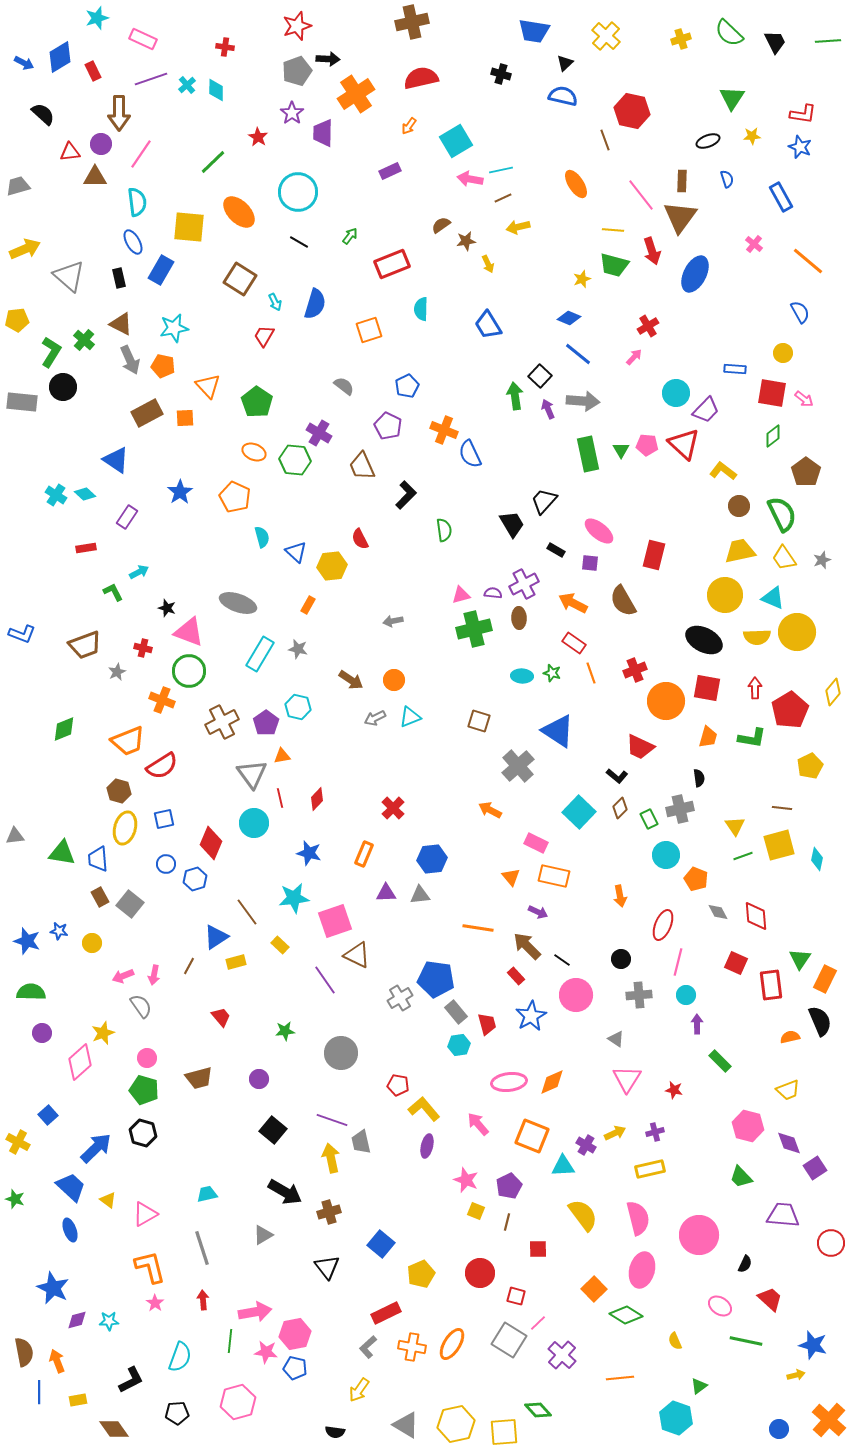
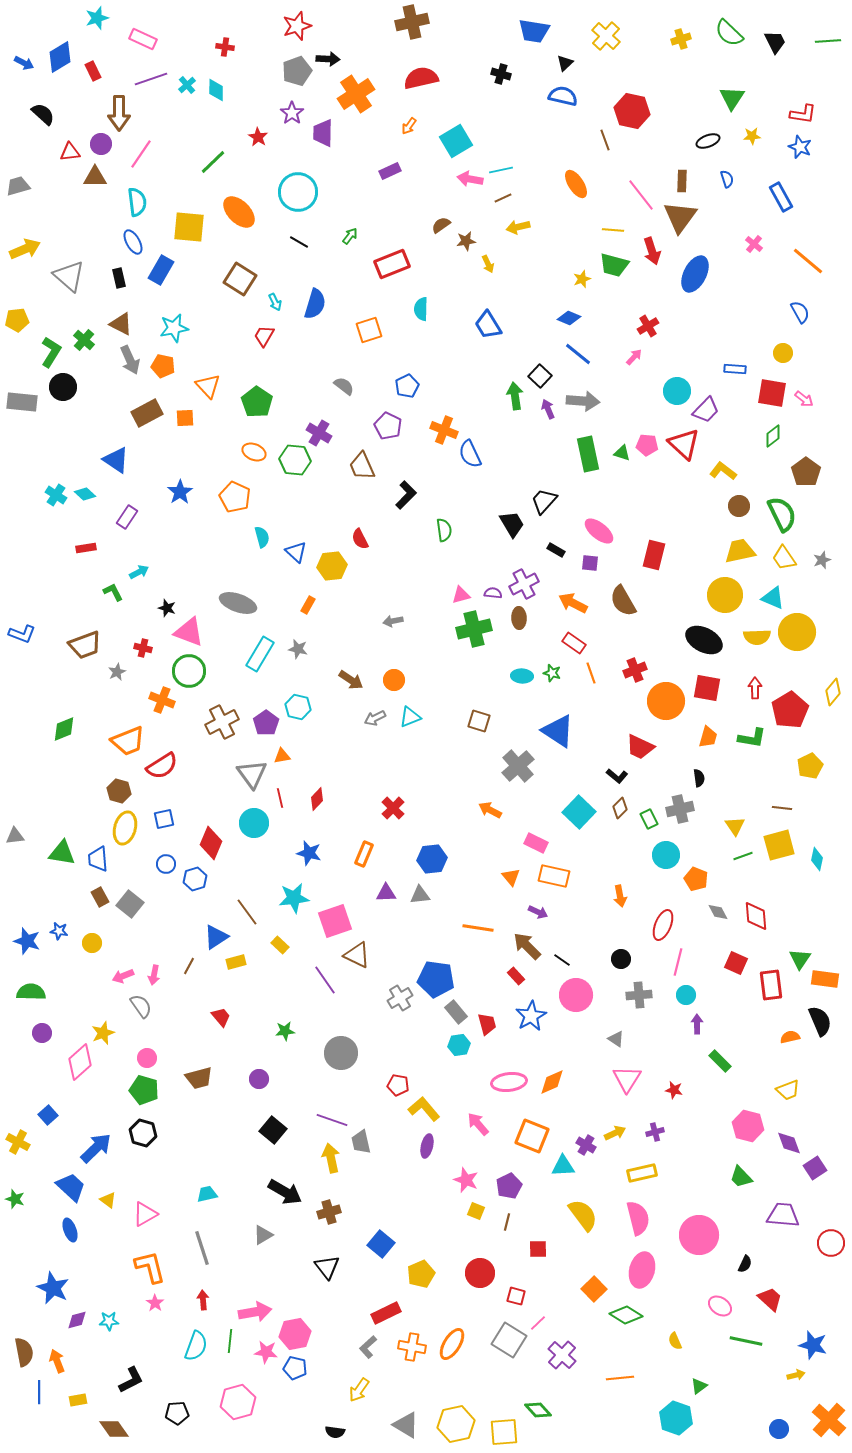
cyan circle at (676, 393): moved 1 px right, 2 px up
green triangle at (621, 450): moved 1 px right, 3 px down; rotated 42 degrees counterclockwise
orange rectangle at (825, 979): rotated 72 degrees clockwise
yellow rectangle at (650, 1169): moved 8 px left, 4 px down
cyan semicircle at (180, 1357): moved 16 px right, 11 px up
